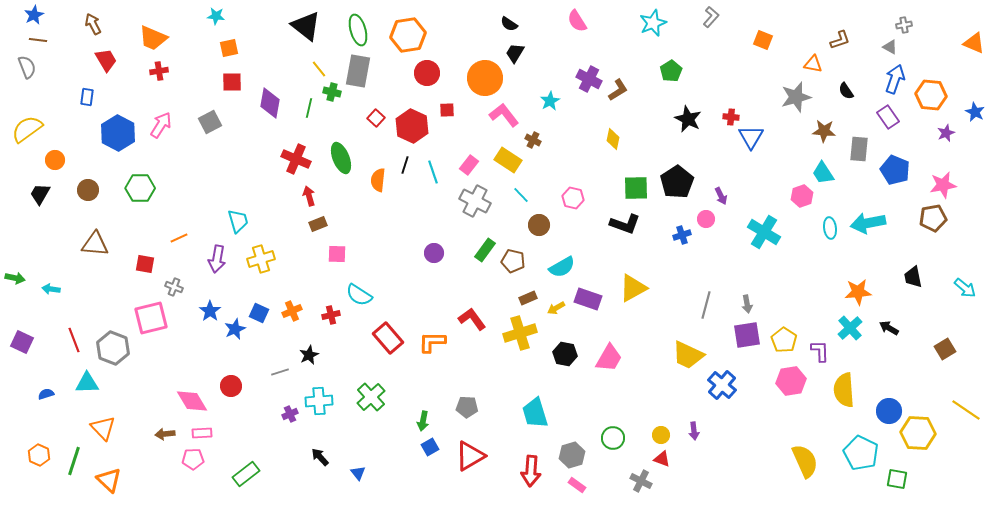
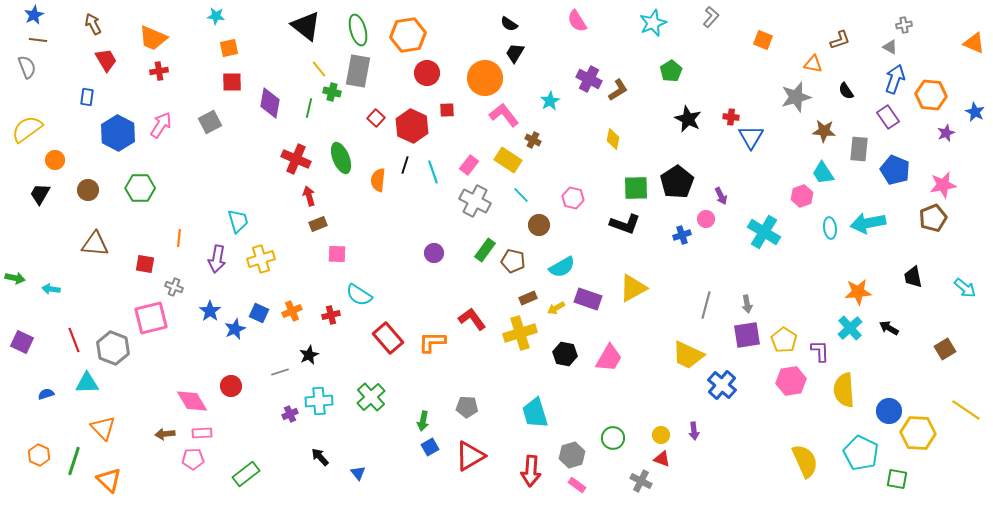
brown pentagon at (933, 218): rotated 12 degrees counterclockwise
orange line at (179, 238): rotated 60 degrees counterclockwise
